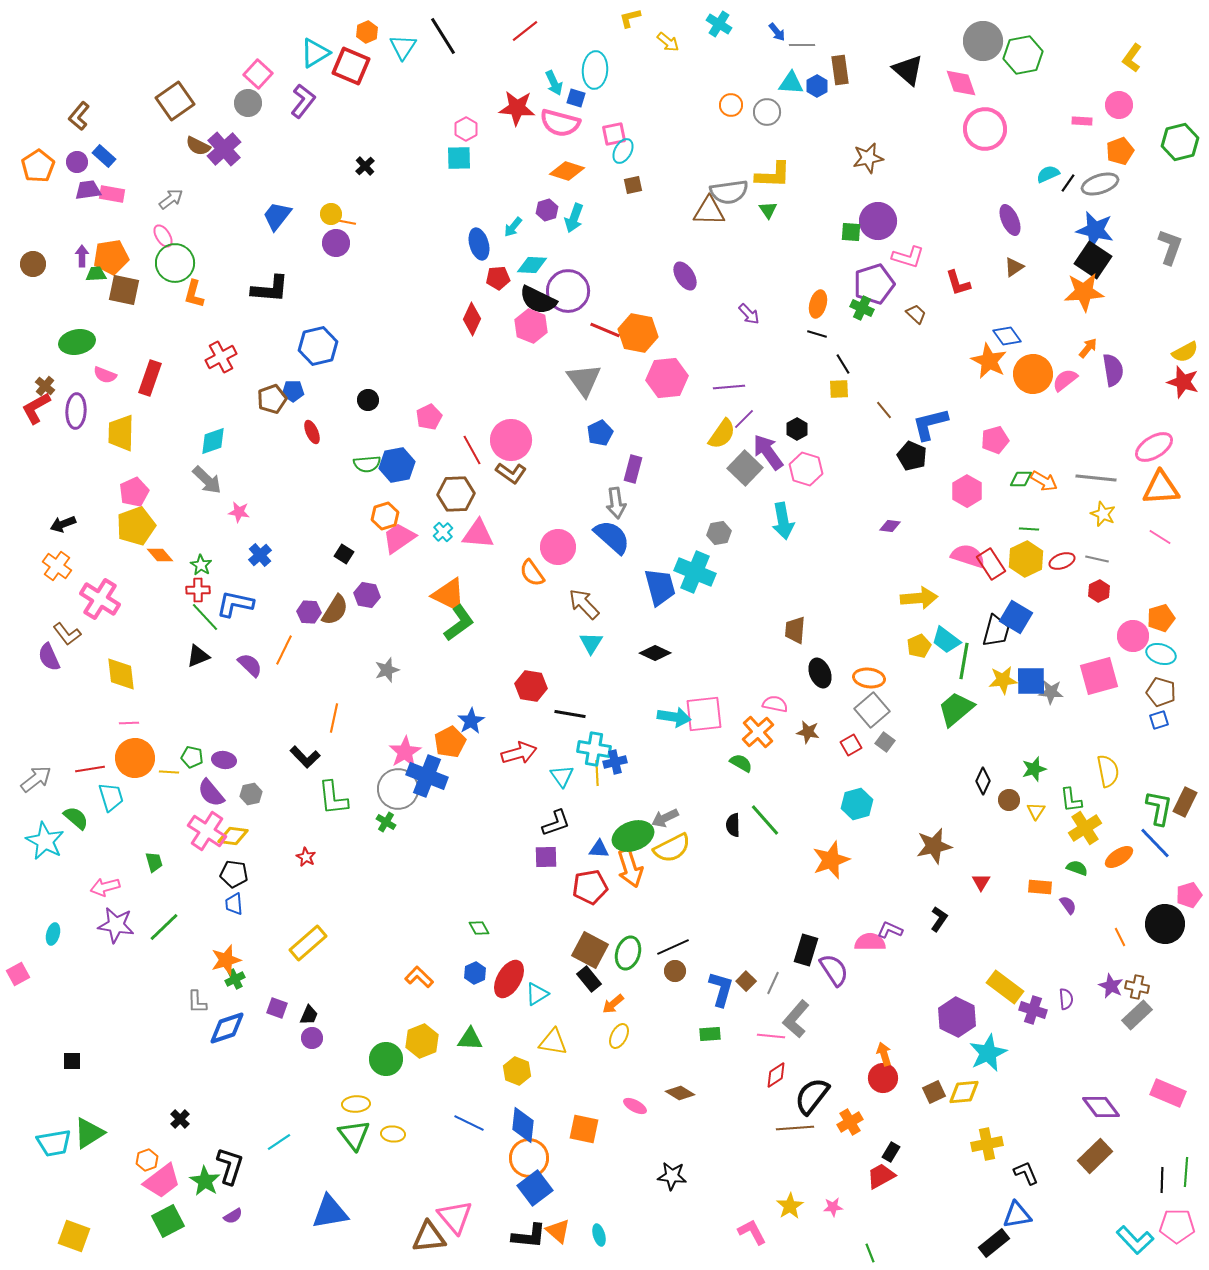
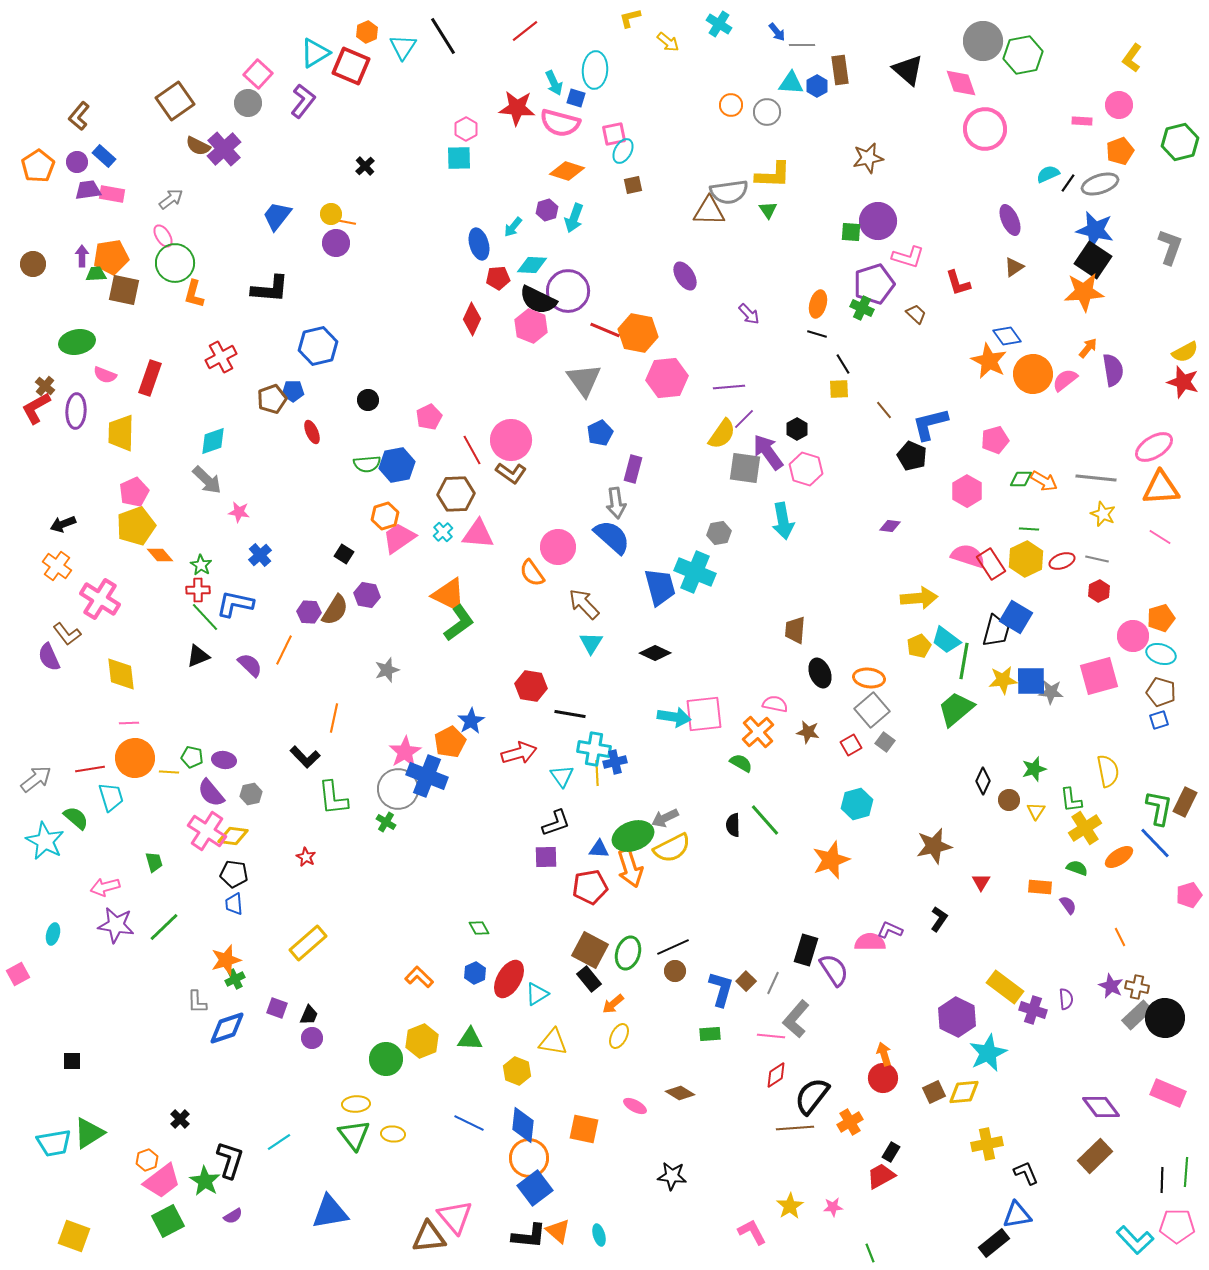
gray square at (745, 468): rotated 36 degrees counterclockwise
black circle at (1165, 924): moved 94 px down
black L-shape at (230, 1166): moved 6 px up
